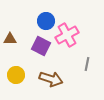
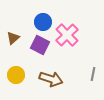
blue circle: moved 3 px left, 1 px down
pink cross: rotated 15 degrees counterclockwise
brown triangle: moved 3 px right, 1 px up; rotated 40 degrees counterclockwise
purple square: moved 1 px left, 1 px up
gray line: moved 6 px right, 10 px down
